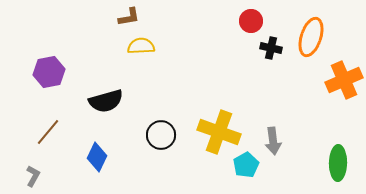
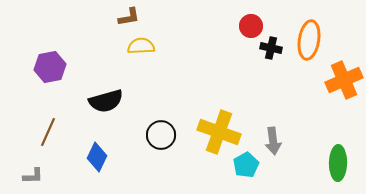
red circle: moved 5 px down
orange ellipse: moved 2 px left, 3 px down; rotated 9 degrees counterclockwise
purple hexagon: moved 1 px right, 5 px up
brown line: rotated 16 degrees counterclockwise
gray L-shape: rotated 60 degrees clockwise
